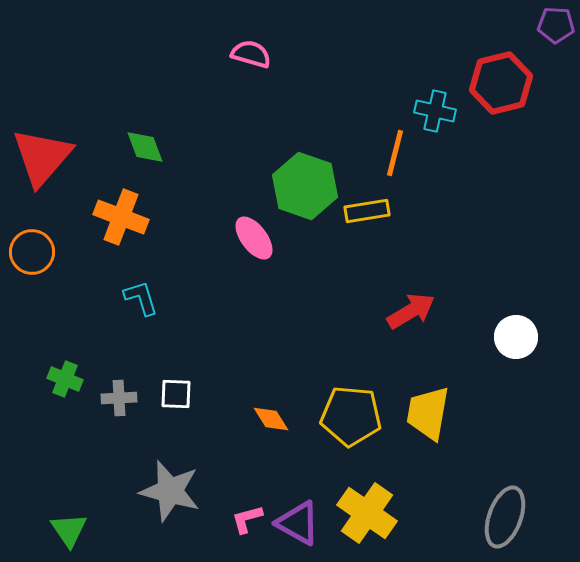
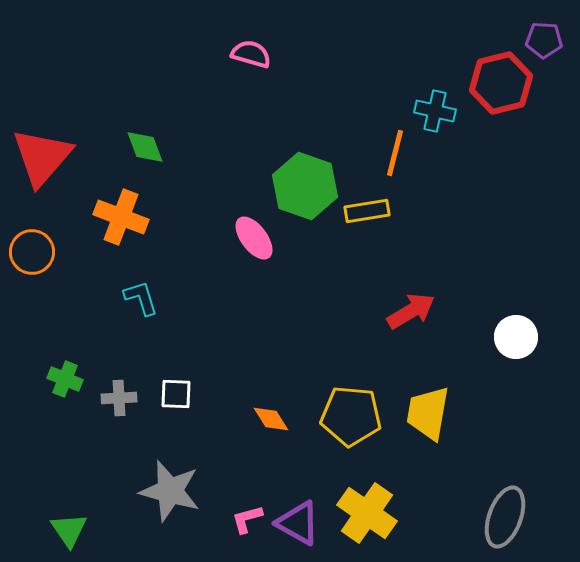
purple pentagon: moved 12 px left, 15 px down
